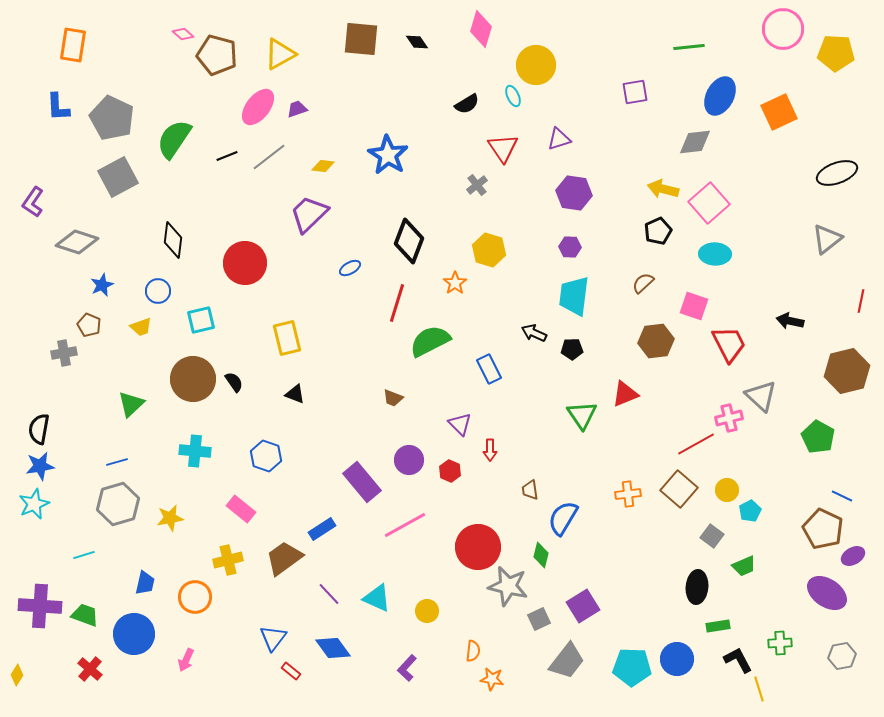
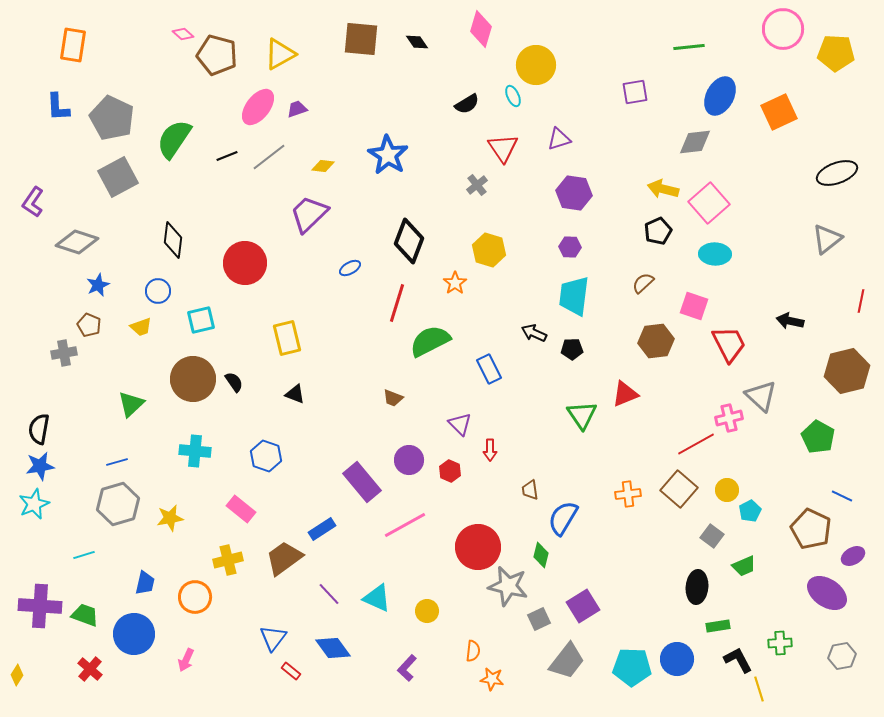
blue star at (102, 285): moved 4 px left
brown pentagon at (823, 529): moved 12 px left
